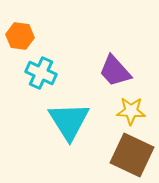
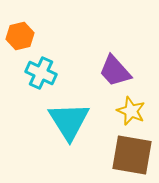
orange hexagon: rotated 20 degrees counterclockwise
yellow star: rotated 20 degrees clockwise
brown square: rotated 15 degrees counterclockwise
